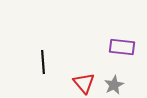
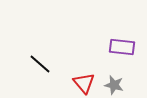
black line: moved 3 px left, 2 px down; rotated 45 degrees counterclockwise
gray star: rotated 30 degrees counterclockwise
